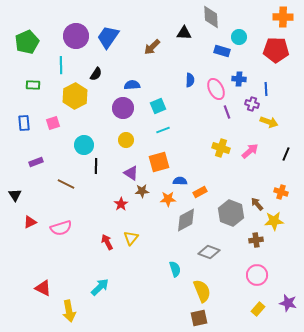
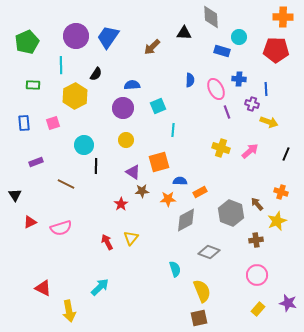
cyan line at (163, 130): moved 10 px right; rotated 64 degrees counterclockwise
purple triangle at (131, 173): moved 2 px right, 1 px up
yellow star at (274, 221): moved 3 px right; rotated 18 degrees counterclockwise
